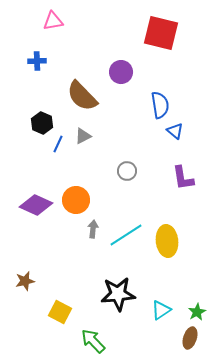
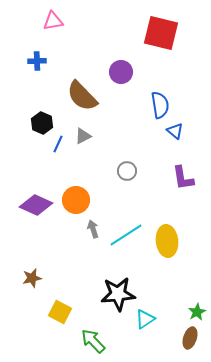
gray arrow: rotated 24 degrees counterclockwise
brown star: moved 7 px right, 3 px up
cyan triangle: moved 16 px left, 9 px down
